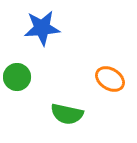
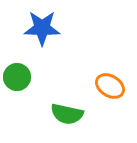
blue star: rotated 6 degrees clockwise
orange ellipse: moved 7 px down
